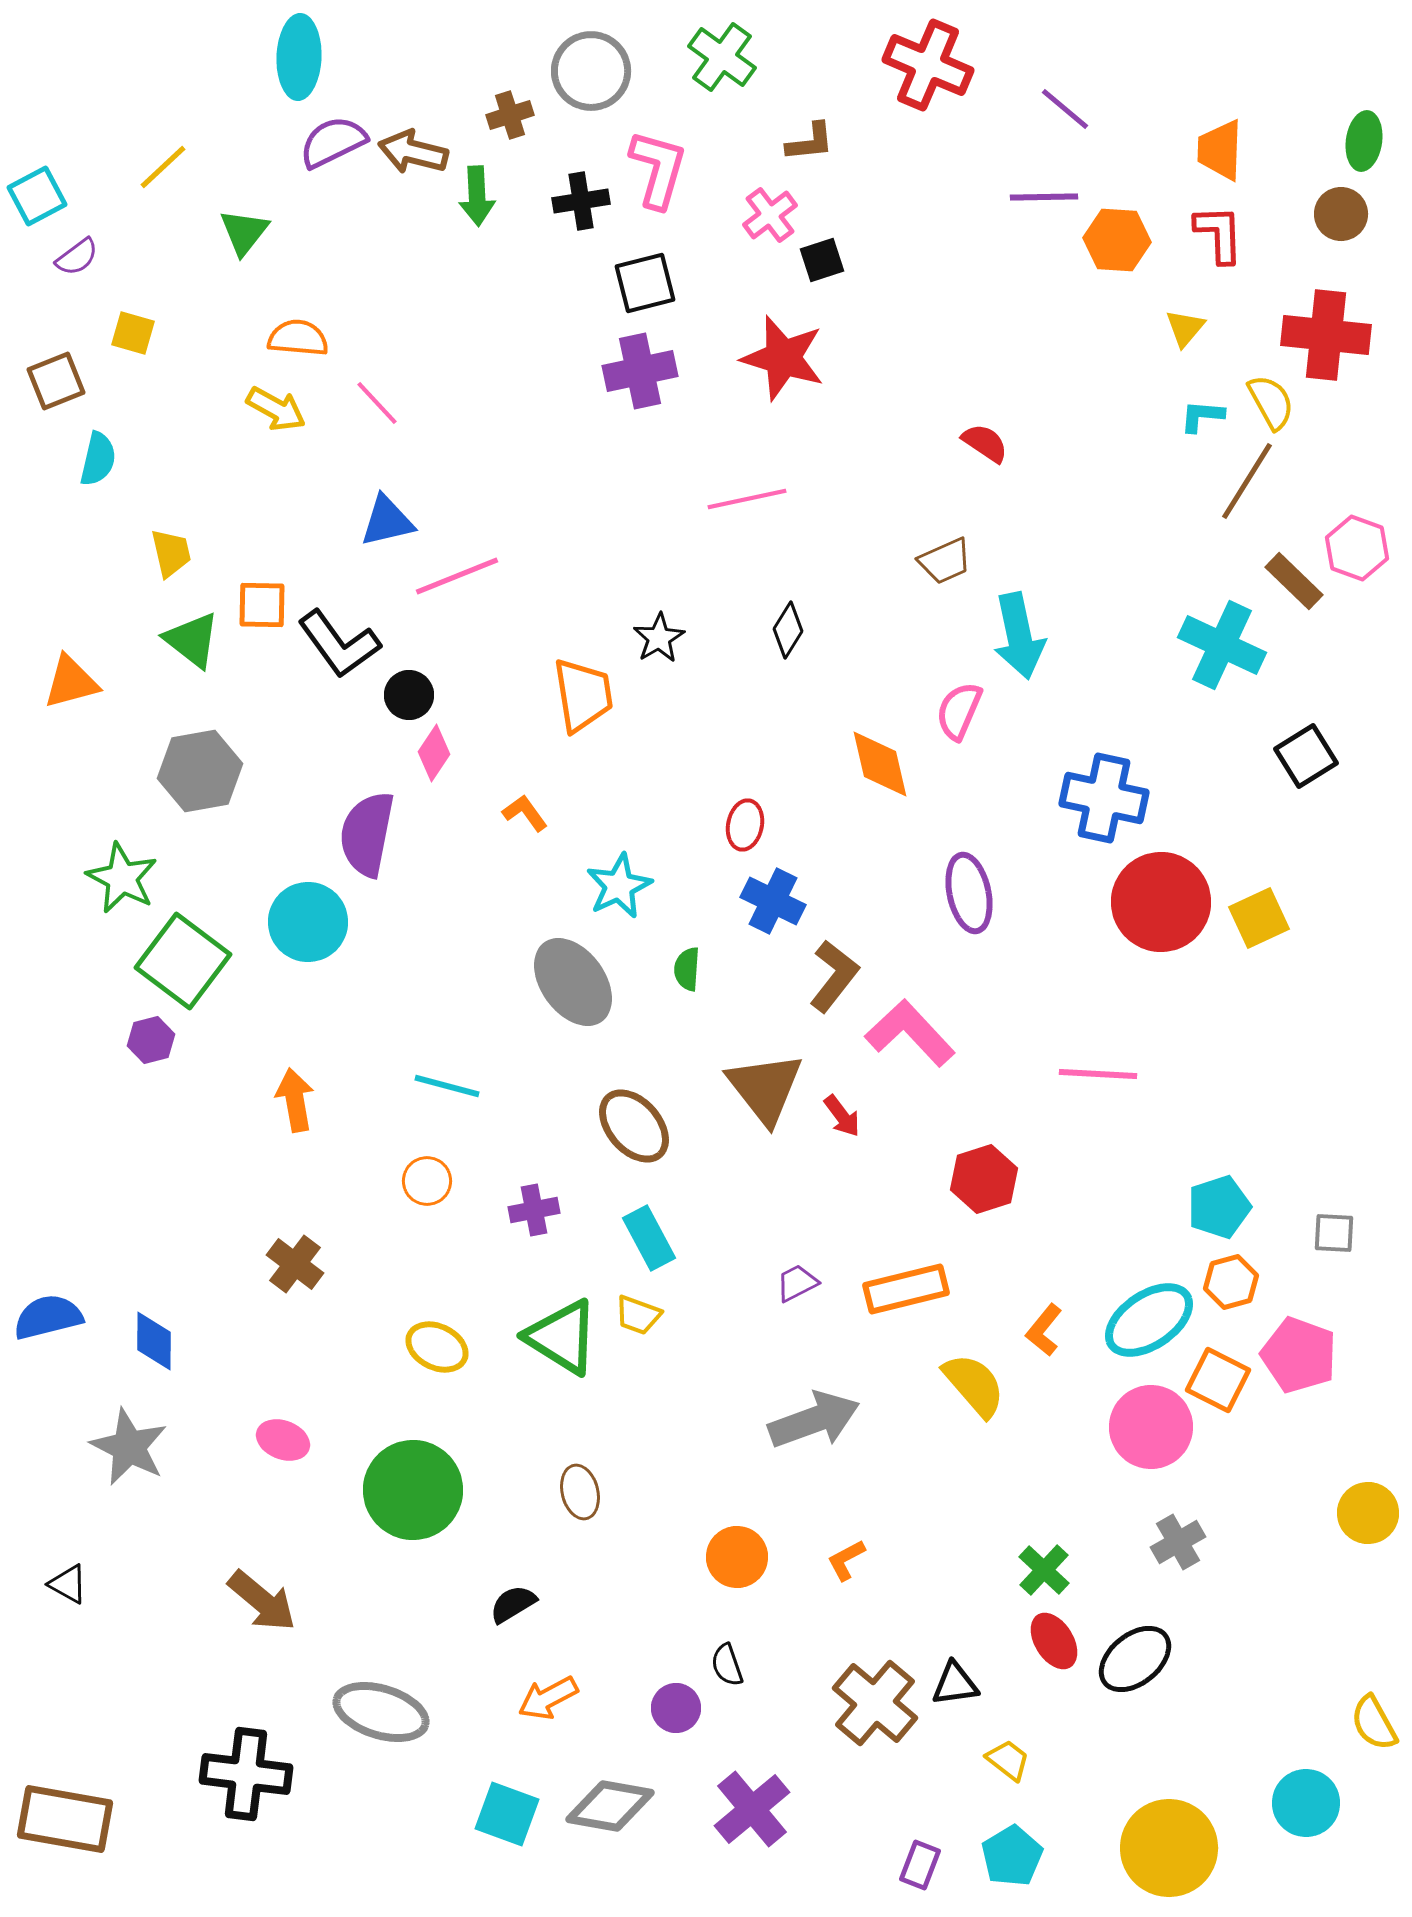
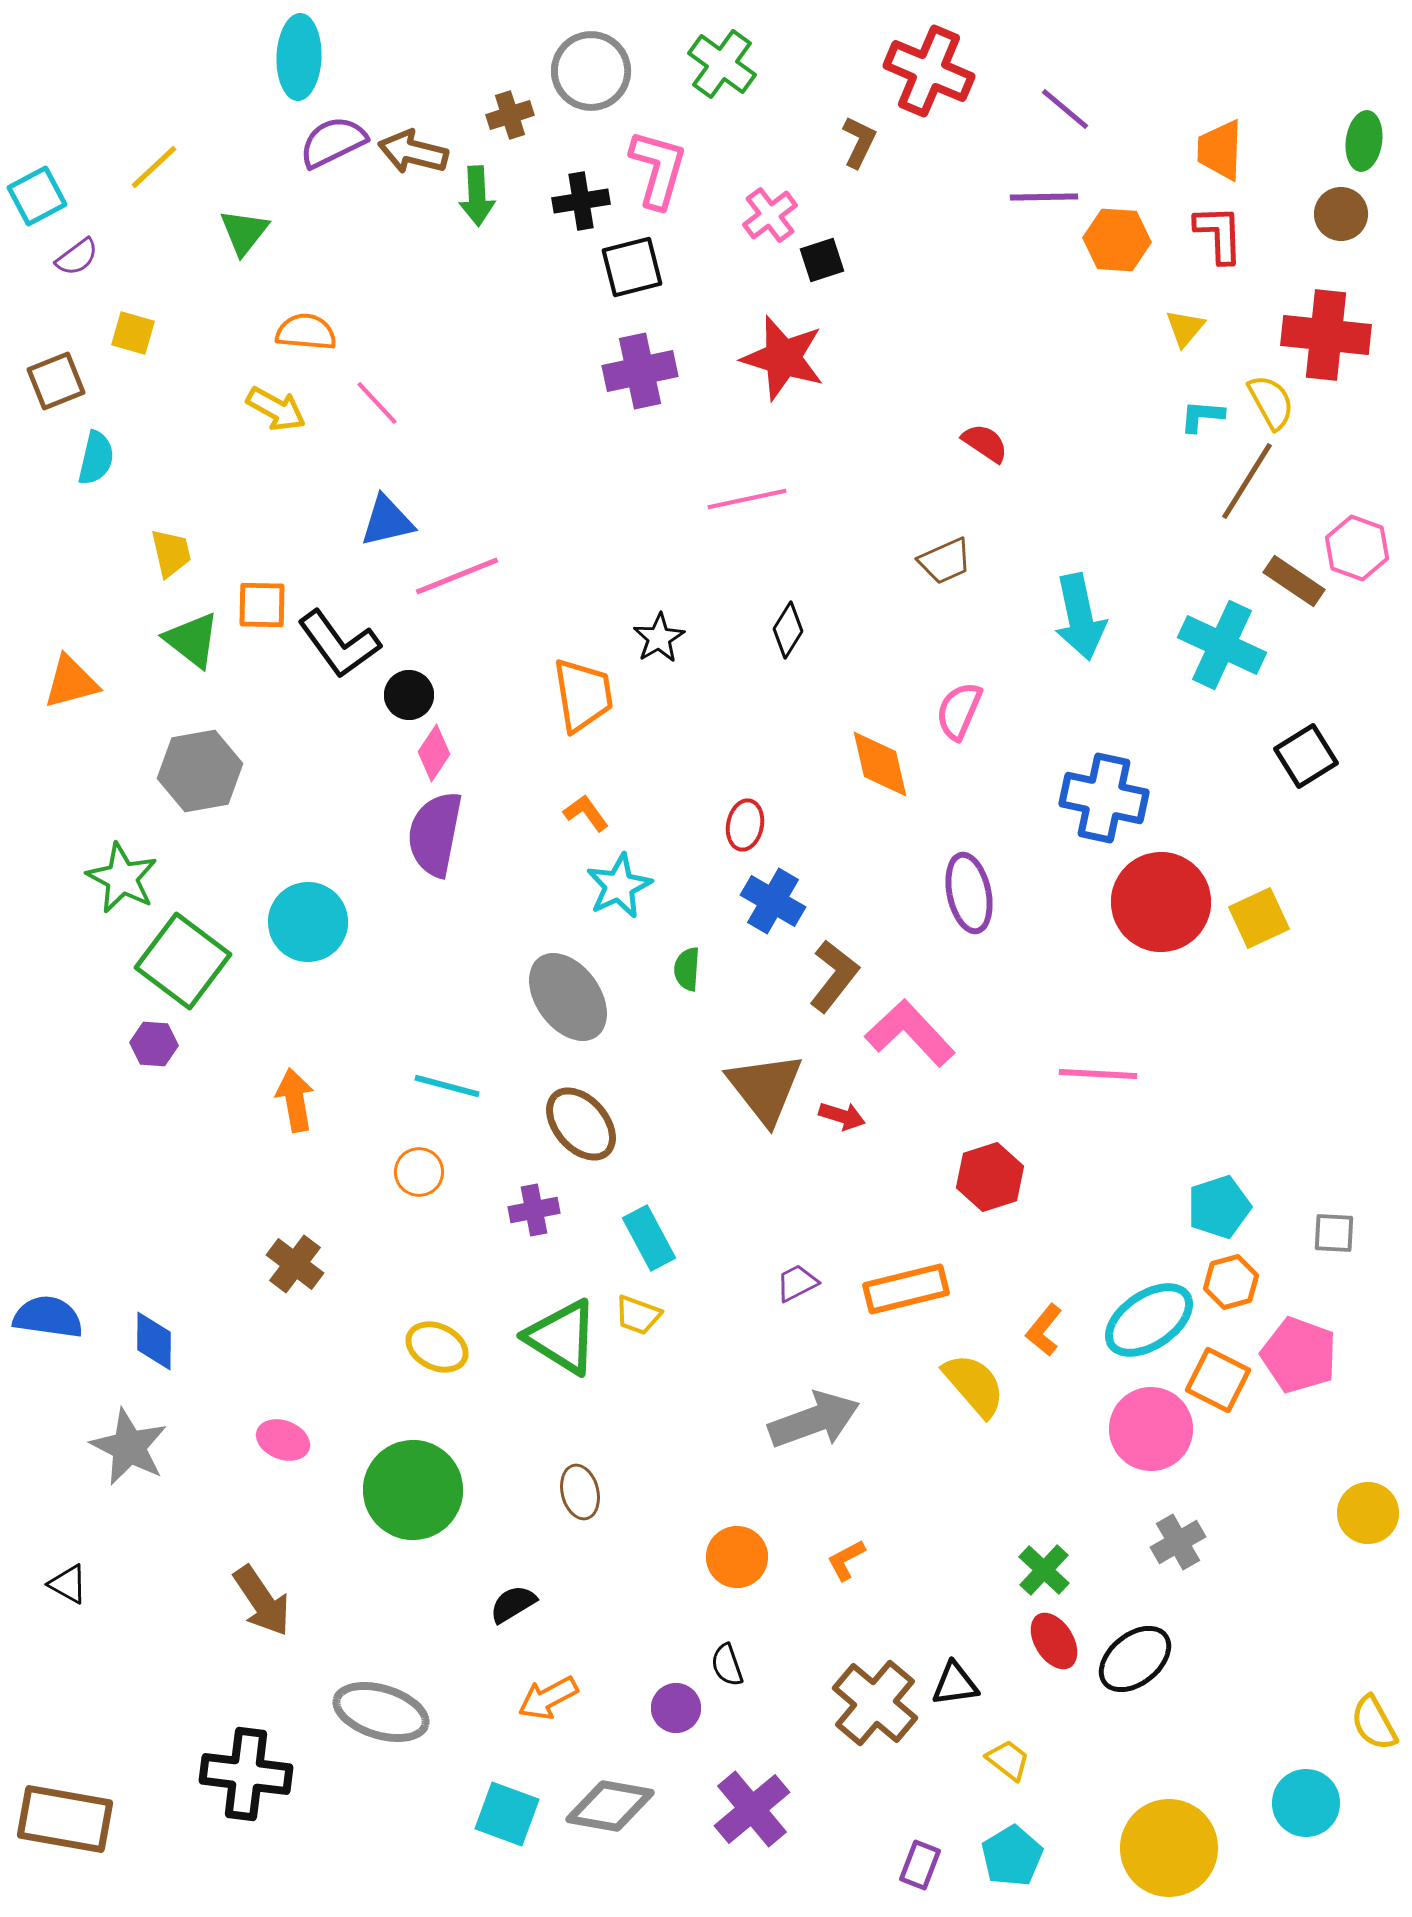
green cross at (722, 57): moved 7 px down
red cross at (928, 65): moved 1 px right, 6 px down
brown L-shape at (810, 142): moved 49 px right; rotated 58 degrees counterclockwise
yellow line at (163, 167): moved 9 px left
black square at (645, 283): moved 13 px left, 16 px up
orange semicircle at (298, 338): moved 8 px right, 6 px up
cyan semicircle at (98, 459): moved 2 px left, 1 px up
brown rectangle at (1294, 581): rotated 10 degrees counterclockwise
cyan arrow at (1019, 636): moved 61 px right, 19 px up
orange L-shape at (525, 813): moved 61 px right
purple semicircle at (367, 834): moved 68 px right
blue cross at (773, 901): rotated 4 degrees clockwise
gray ellipse at (573, 982): moved 5 px left, 15 px down
purple hexagon at (151, 1040): moved 3 px right, 4 px down; rotated 18 degrees clockwise
red arrow at (842, 1116): rotated 36 degrees counterclockwise
brown ellipse at (634, 1126): moved 53 px left, 2 px up
red hexagon at (984, 1179): moved 6 px right, 2 px up
orange circle at (427, 1181): moved 8 px left, 9 px up
blue semicircle at (48, 1317): rotated 22 degrees clockwise
pink circle at (1151, 1427): moved 2 px down
brown arrow at (262, 1601): rotated 16 degrees clockwise
